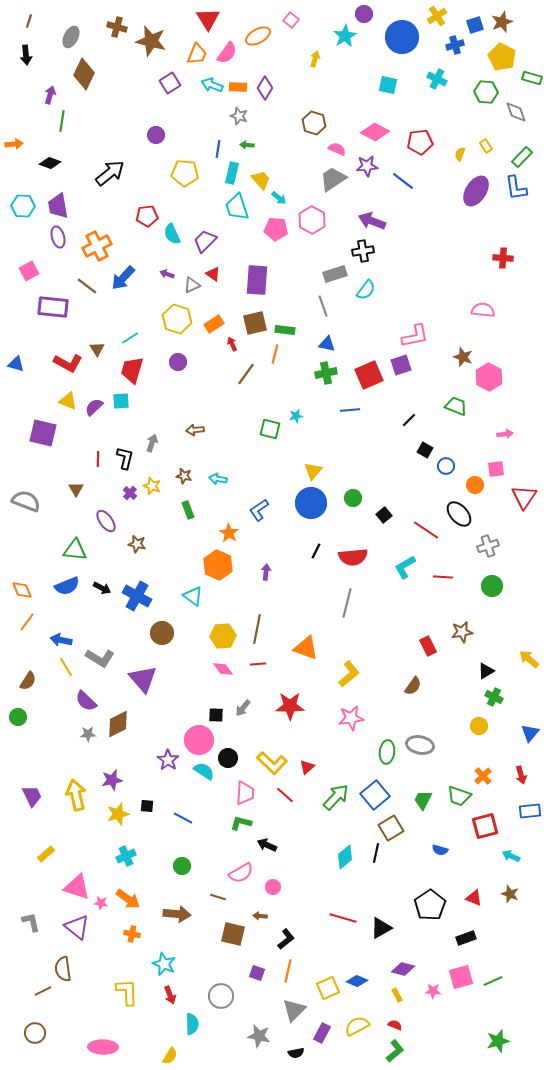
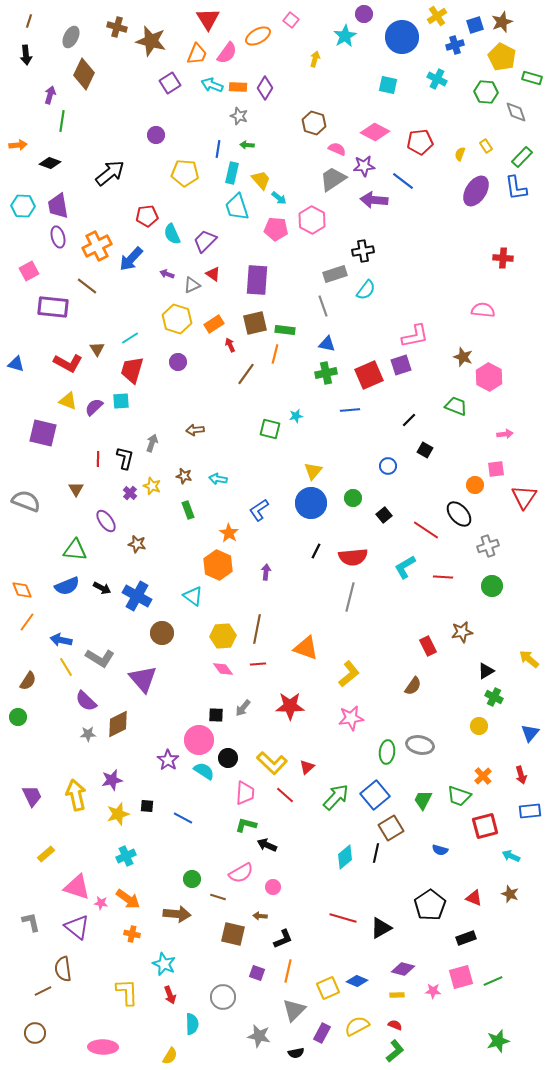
orange arrow at (14, 144): moved 4 px right, 1 px down
purple star at (367, 166): moved 3 px left
purple arrow at (372, 221): moved 2 px right, 21 px up; rotated 16 degrees counterclockwise
blue arrow at (123, 278): moved 8 px right, 19 px up
red arrow at (232, 344): moved 2 px left, 1 px down
blue circle at (446, 466): moved 58 px left
gray line at (347, 603): moved 3 px right, 6 px up
green L-shape at (241, 823): moved 5 px right, 2 px down
green circle at (182, 866): moved 10 px right, 13 px down
black L-shape at (286, 939): moved 3 px left; rotated 15 degrees clockwise
yellow rectangle at (397, 995): rotated 64 degrees counterclockwise
gray circle at (221, 996): moved 2 px right, 1 px down
